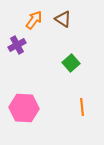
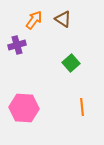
purple cross: rotated 12 degrees clockwise
